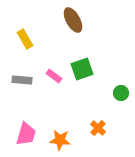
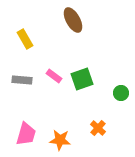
green square: moved 10 px down
